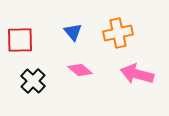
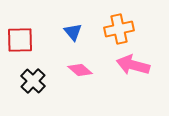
orange cross: moved 1 px right, 4 px up
pink arrow: moved 4 px left, 9 px up
